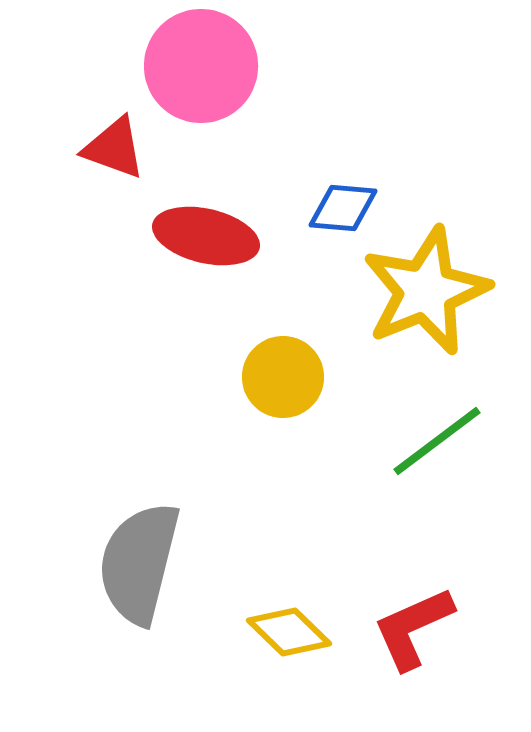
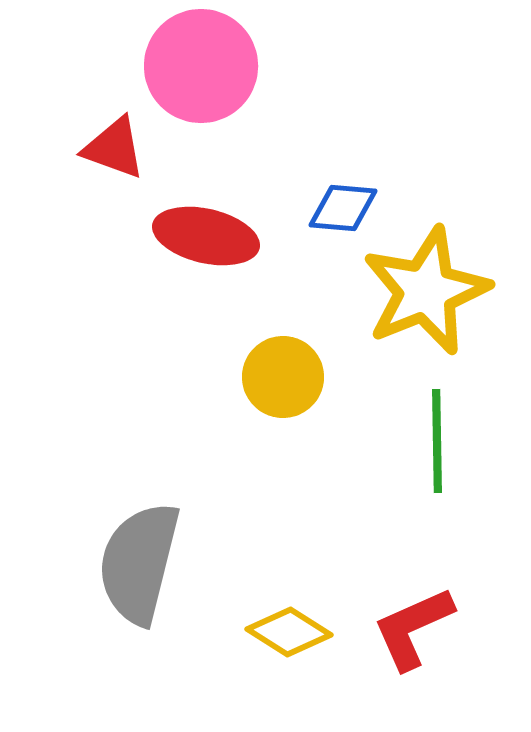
green line: rotated 54 degrees counterclockwise
yellow diamond: rotated 12 degrees counterclockwise
